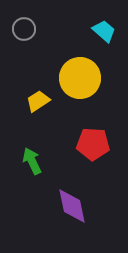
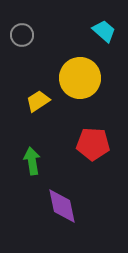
gray circle: moved 2 px left, 6 px down
green arrow: rotated 16 degrees clockwise
purple diamond: moved 10 px left
